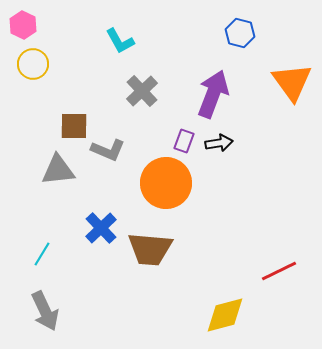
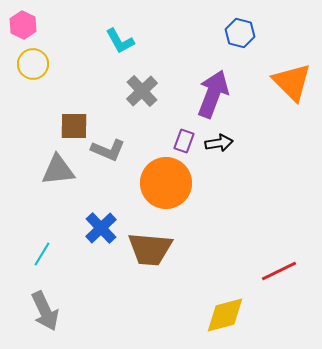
orange triangle: rotated 9 degrees counterclockwise
